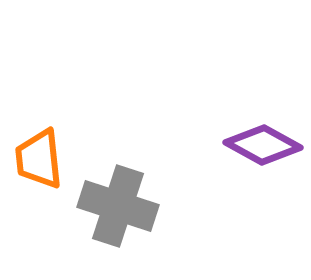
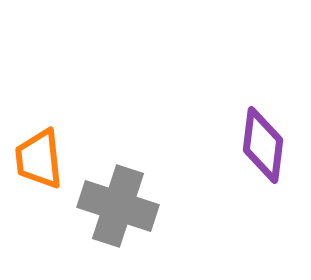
purple diamond: rotated 68 degrees clockwise
